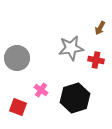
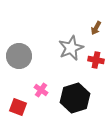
brown arrow: moved 4 px left
gray star: rotated 15 degrees counterclockwise
gray circle: moved 2 px right, 2 px up
